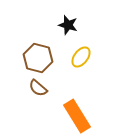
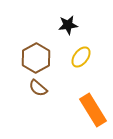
black star: rotated 24 degrees counterclockwise
brown hexagon: moved 2 px left; rotated 16 degrees clockwise
orange rectangle: moved 16 px right, 6 px up
